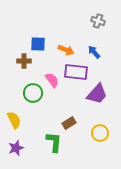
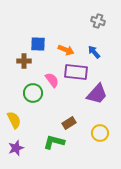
green L-shape: rotated 80 degrees counterclockwise
